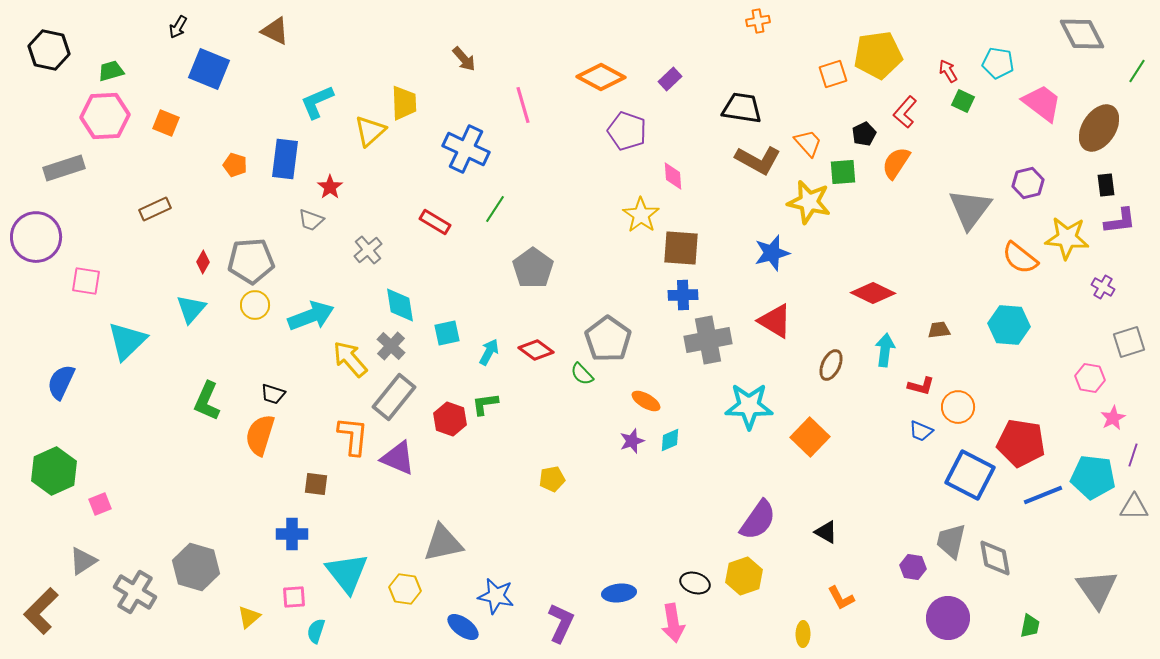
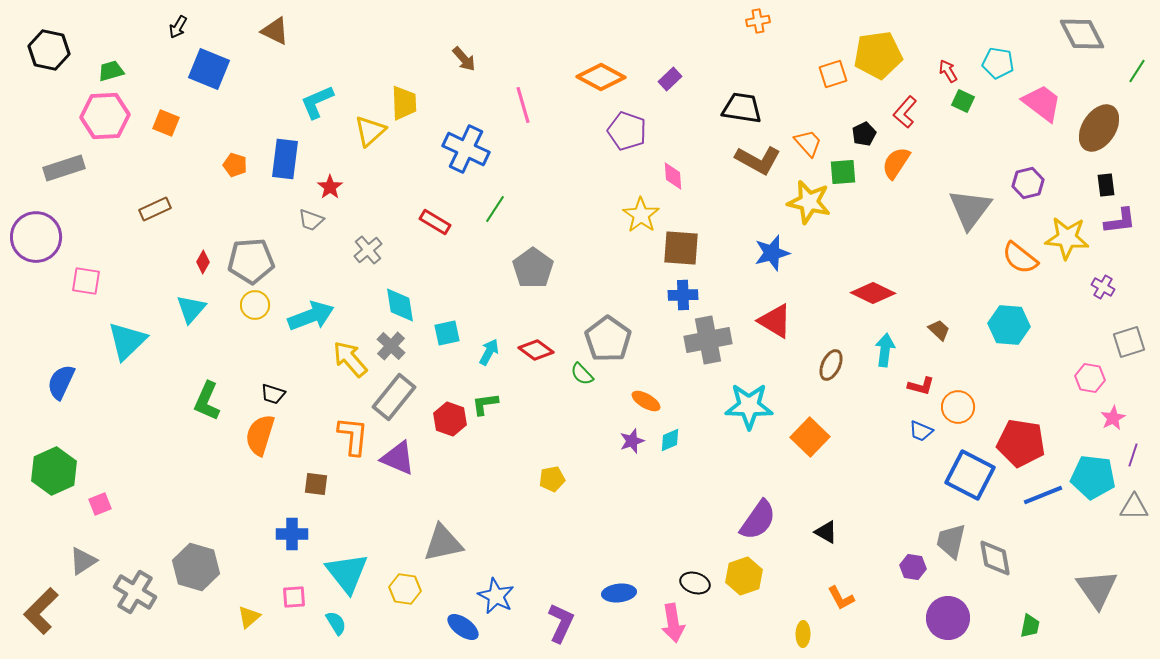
brown trapezoid at (939, 330): rotated 50 degrees clockwise
blue star at (496, 596): rotated 15 degrees clockwise
cyan semicircle at (316, 631): moved 20 px right, 8 px up; rotated 130 degrees clockwise
